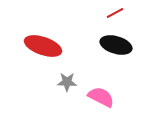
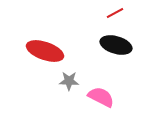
red ellipse: moved 2 px right, 5 px down
gray star: moved 2 px right, 1 px up
